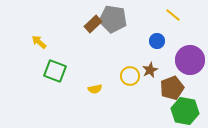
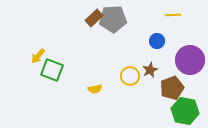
yellow line: rotated 42 degrees counterclockwise
gray pentagon: rotated 12 degrees counterclockwise
brown rectangle: moved 1 px right, 6 px up
yellow arrow: moved 1 px left, 14 px down; rotated 91 degrees counterclockwise
green square: moved 3 px left, 1 px up
